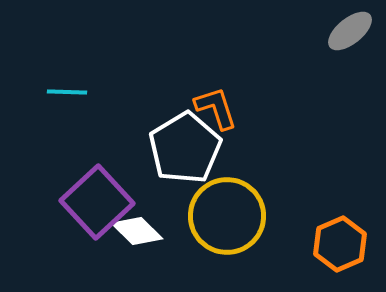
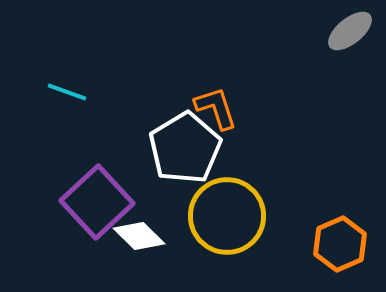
cyan line: rotated 18 degrees clockwise
white diamond: moved 2 px right, 5 px down
